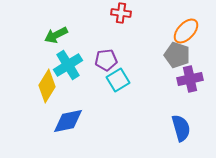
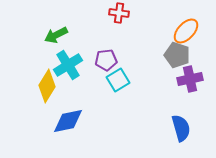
red cross: moved 2 px left
